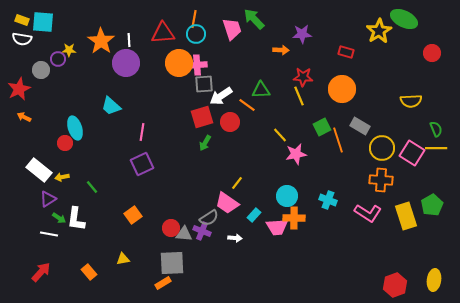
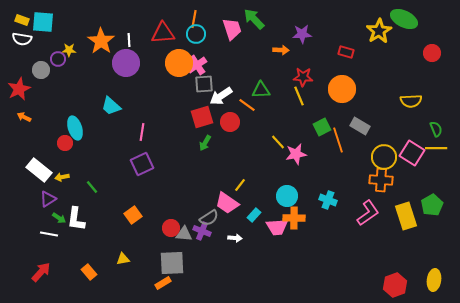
pink cross at (197, 65): rotated 30 degrees counterclockwise
yellow line at (280, 135): moved 2 px left, 7 px down
yellow circle at (382, 148): moved 2 px right, 9 px down
yellow line at (237, 183): moved 3 px right, 2 px down
pink L-shape at (368, 213): rotated 68 degrees counterclockwise
